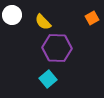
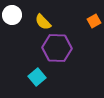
orange square: moved 2 px right, 3 px down
cyan square: moved 11 px left, 2 px up
